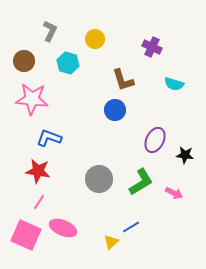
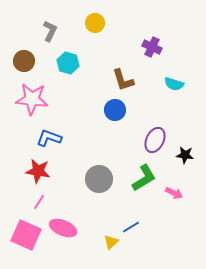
yellow circle: moved 16 px up
green L-shape: moved 3 px right, 4 px up
